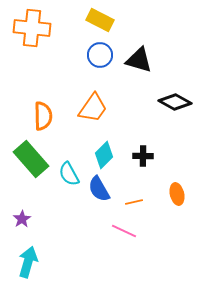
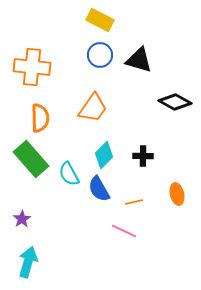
orange cross: moved 39 px down
orange semicircle: moved 3 px left, 2 px down
